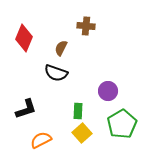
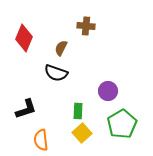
orange semicircle: rotated 70 degrees counterclockwise
